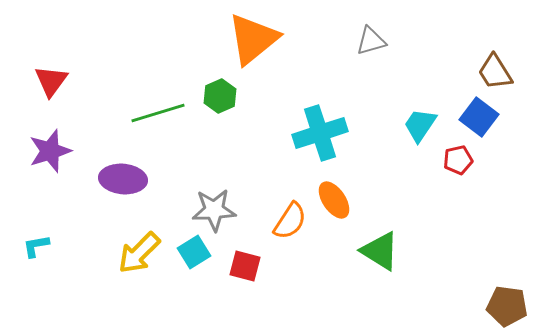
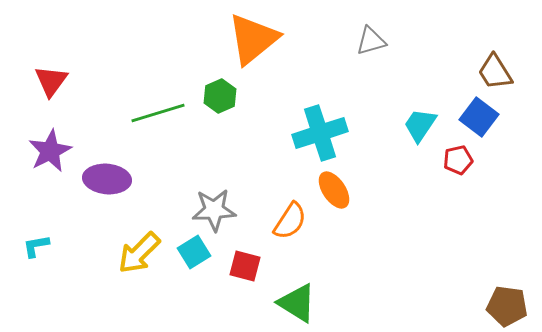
purple star: rotated 9 degrees counterclockwise
purple ellipse: moved 16 px left
orange ellipse: moved 10 px up
green triangle: moved 83 px left, 52 px down
